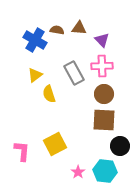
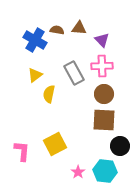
yellow semicircle: rotated 30 degrees clockwise
